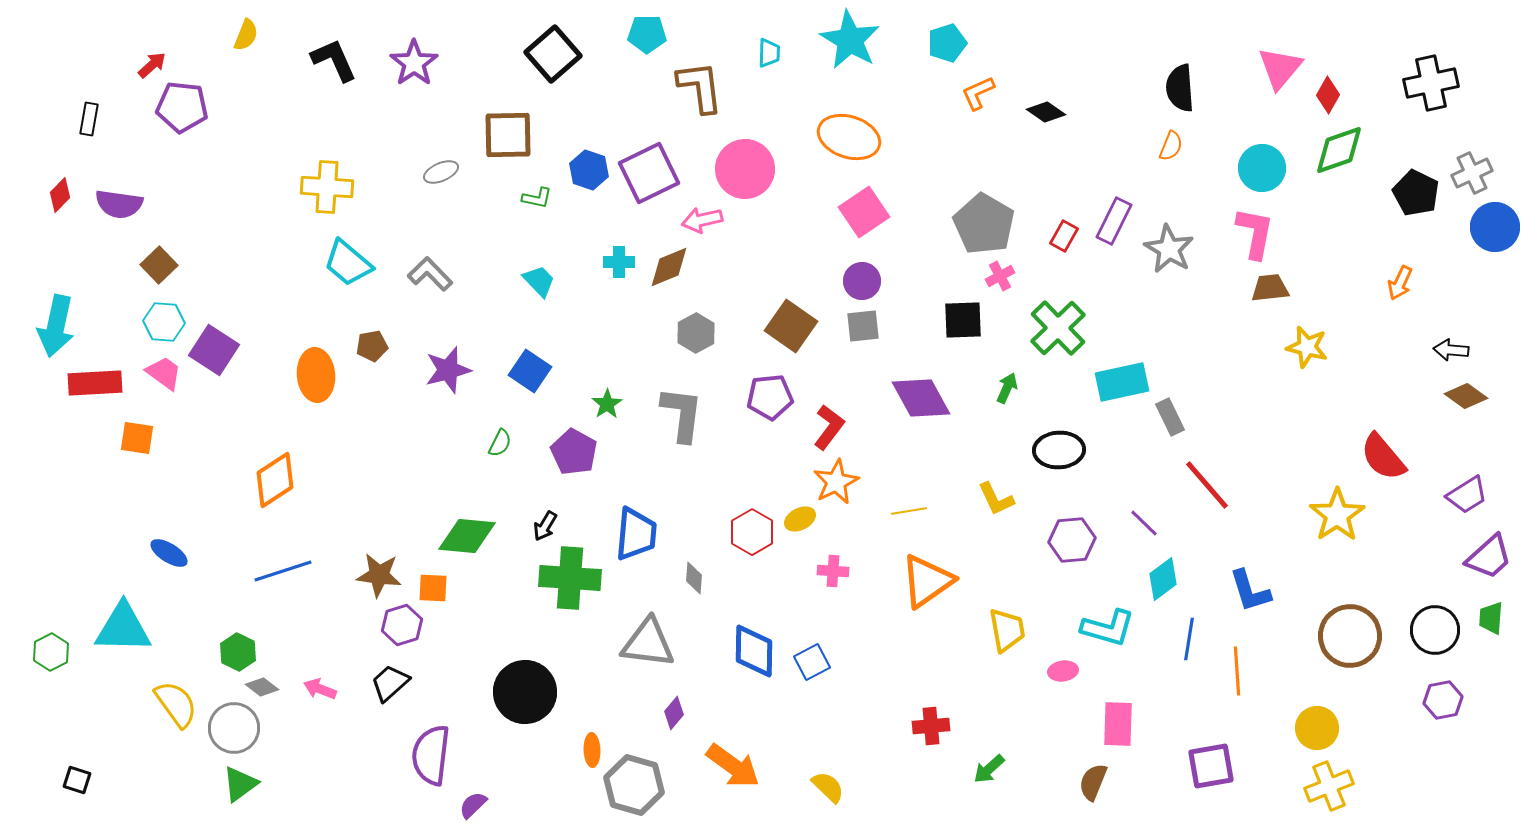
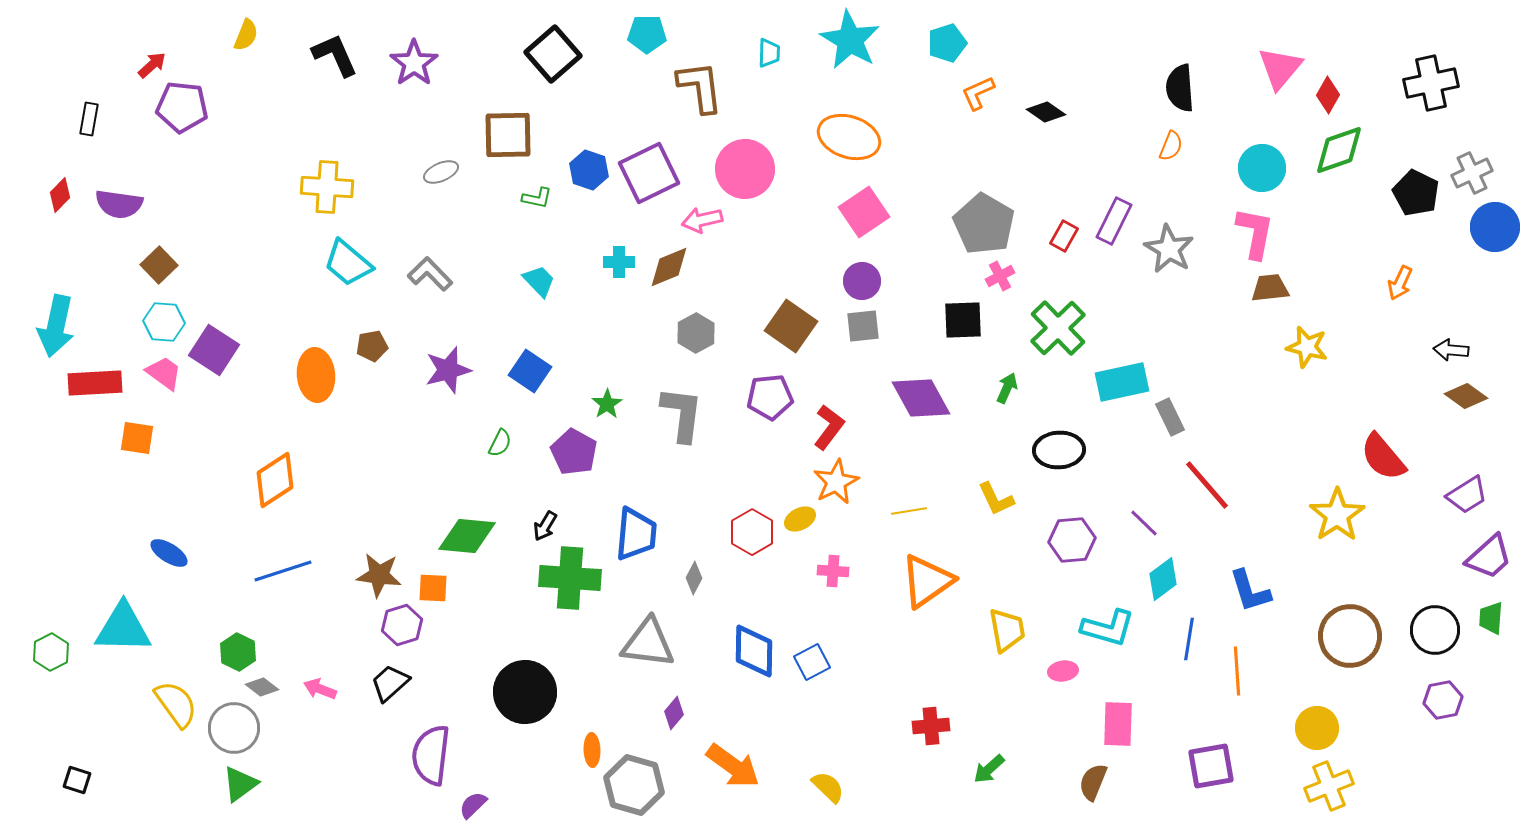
black L-shape at (334, 60): moved 1 px right, 5 px up
gray diamond at (694, 578): rotated 24 degrees clockwise
